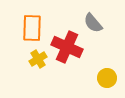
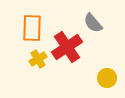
red cross: rotated 32 degrees clockwise
